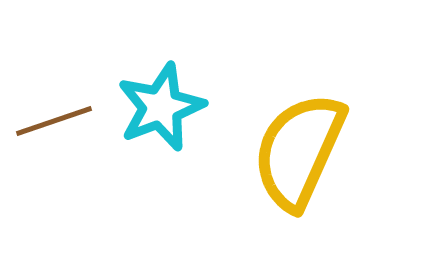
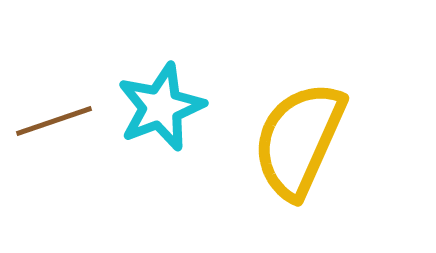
yellow semicircle: moved 11 px up
